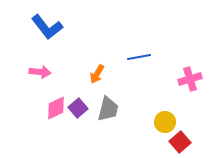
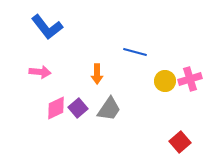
blue line: moved 4 px left, 5 px up; rotated 25 degrees clockwise
orange arrow: rotated 30 degrees counterclockwise
gray trapezoid: moved 1 px right; rotated 20 degrees clockwise
yellow circle: moved 41 px up
